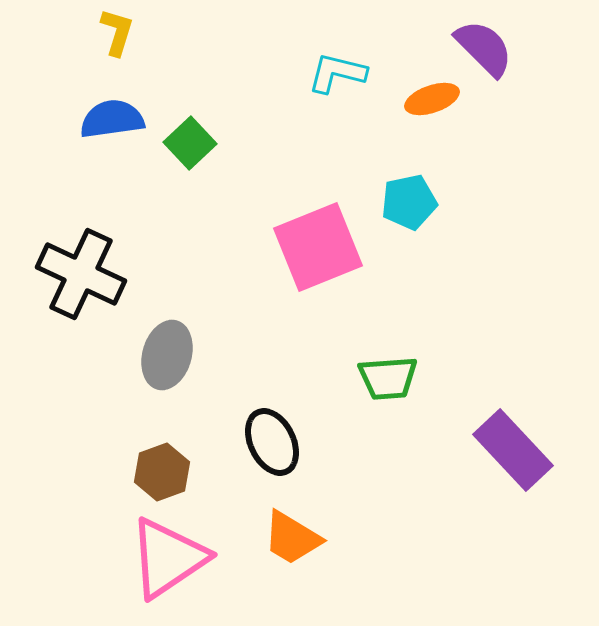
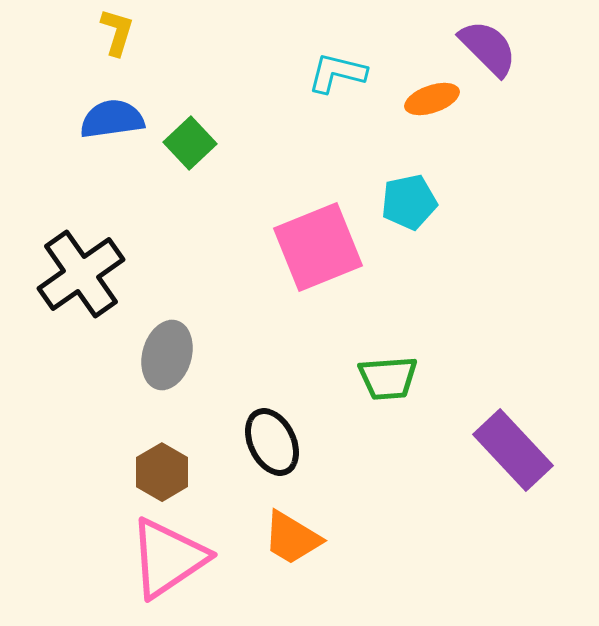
purple semicircle: moved 4 px right
black cross: rotated 30 degrees clockwise
brown hexagon: rotated 10 degrees counterclockwise
